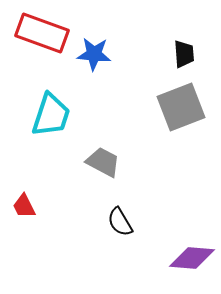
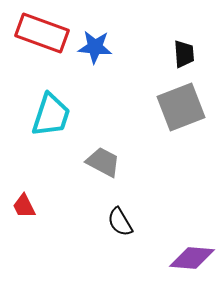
blue star: moved 1 px right, 7 px up
